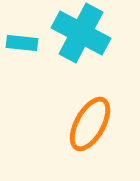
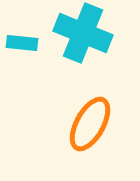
cyan cross: moved 2 px right; rotated 6 degrees counterclockwise
